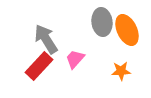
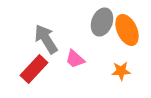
gray ellipse: rotated 28 degrees clockwise
pink trapezoid: rotated 90 degrees counterclockwise
red rectangle: moved 5 px left, 3 px down
